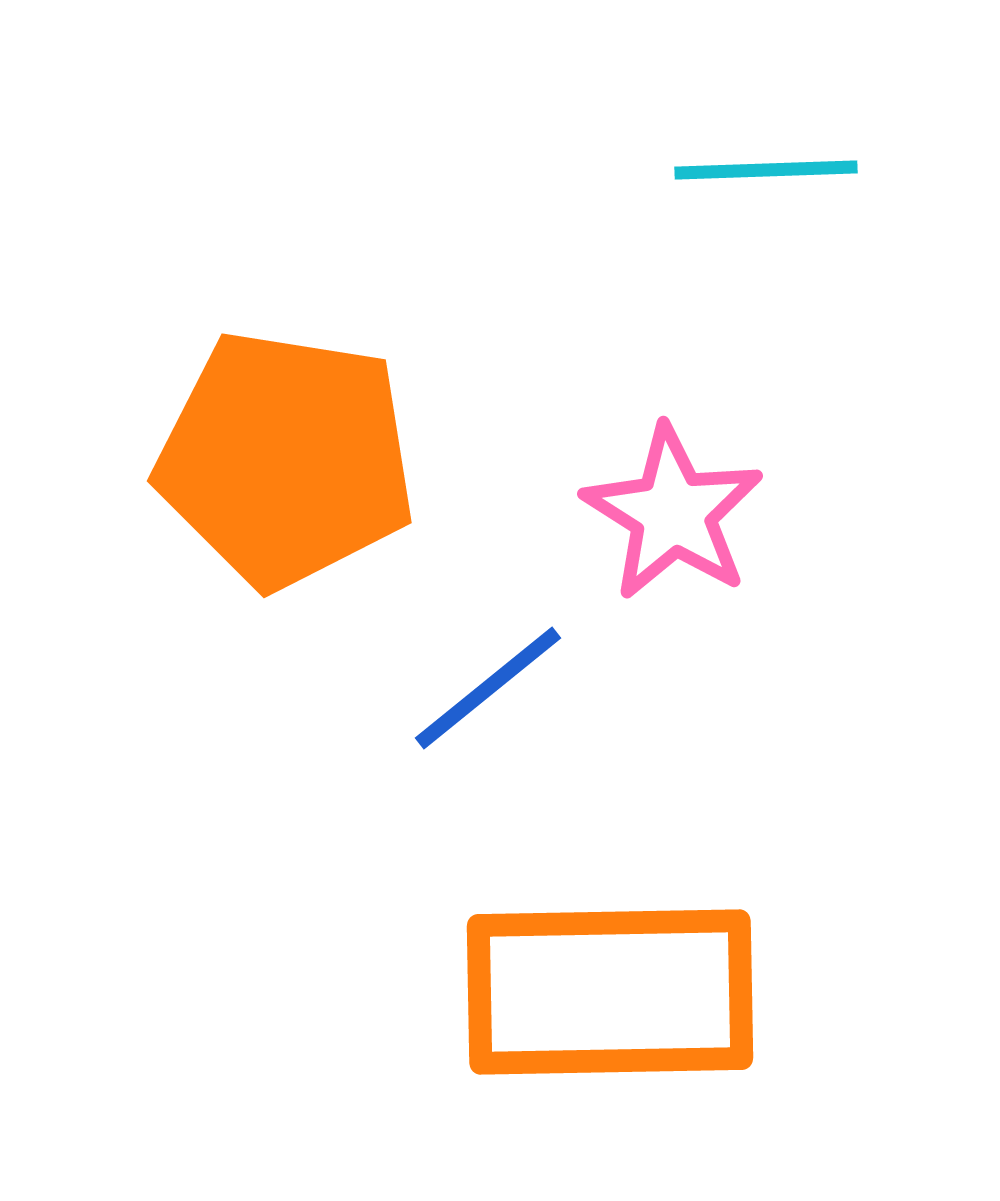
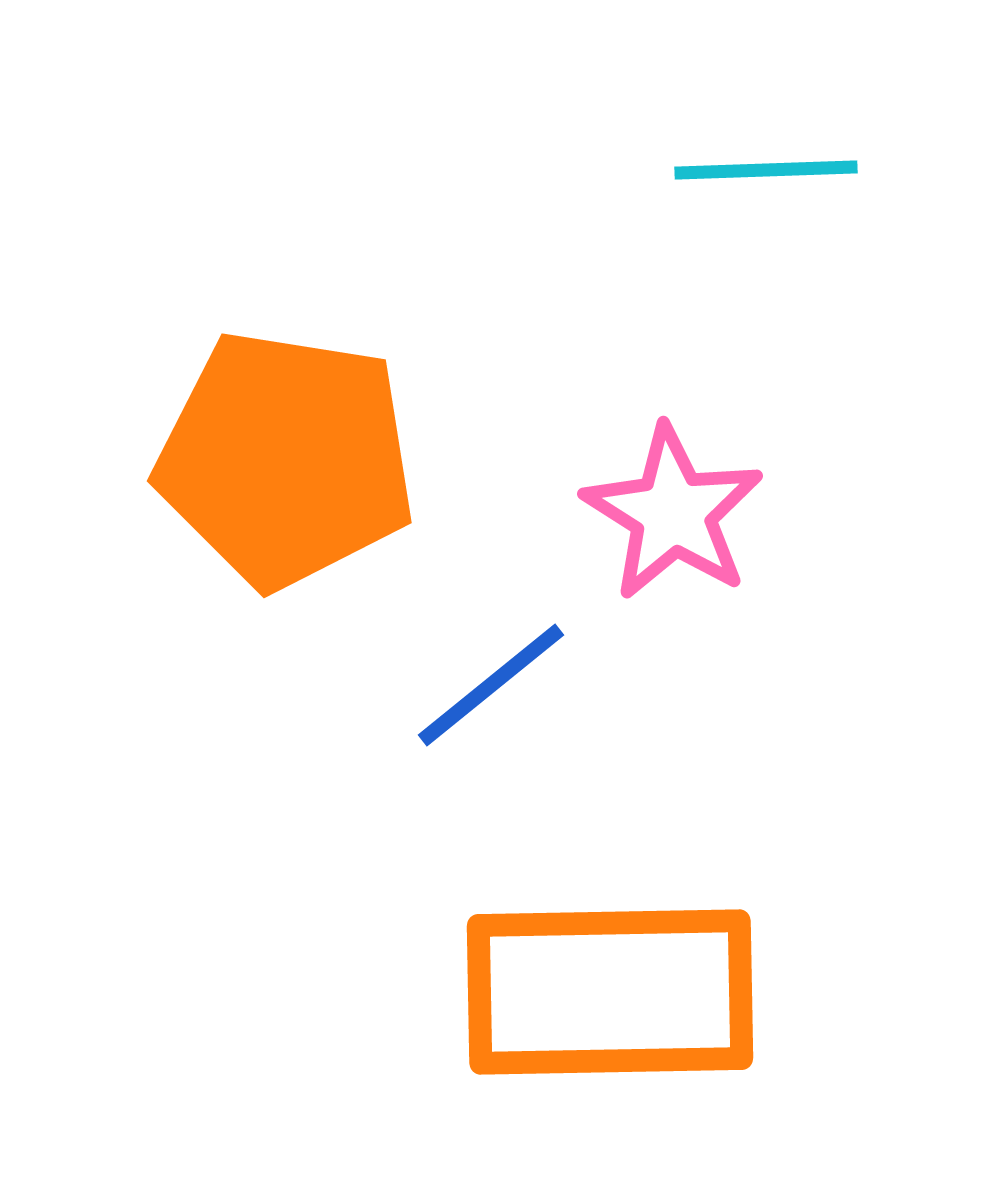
blue line: moved 3 px right, 3 px up
